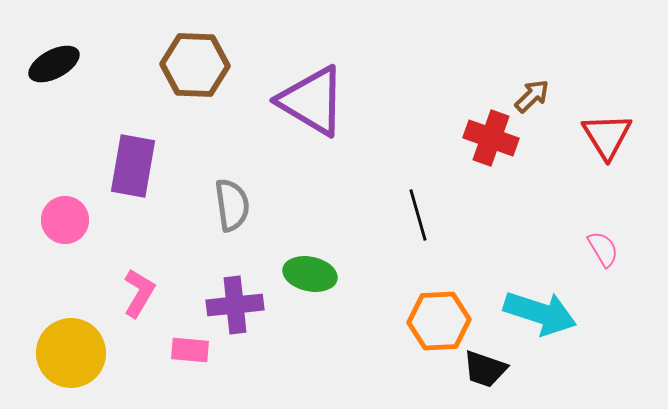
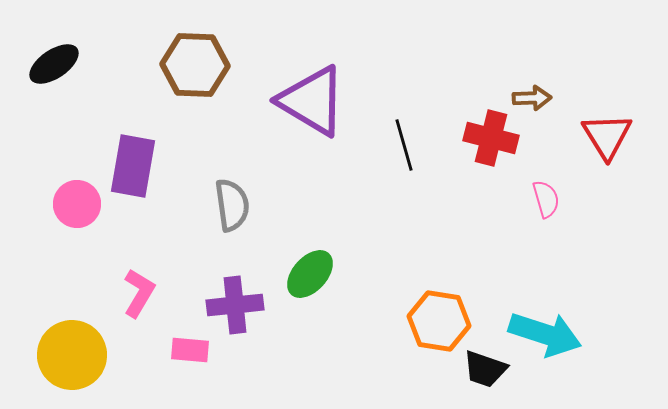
black ellipse: rotated 6 degrees counterclockwise
brown arrow: moved 2 px down; rotated 42 degrees clockwise
red cross: rotated 6 degrees counterclockwise
black line: moved 14 px left, 70 px up
pink circle: moved 12 px right, 16 px up
pink semicircle: moved 57 px left, 50 px up; rotated 15 degrees clockwise
green ellipse: rotated 60 degrees counterclockwise
cyan arrow: moved 5 px right, 21 px down
orange hexagon: rotated 12 degrees clockwise
yellow circle: moved 1 px right, 2 px down
